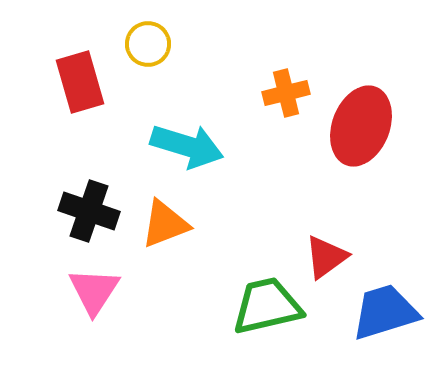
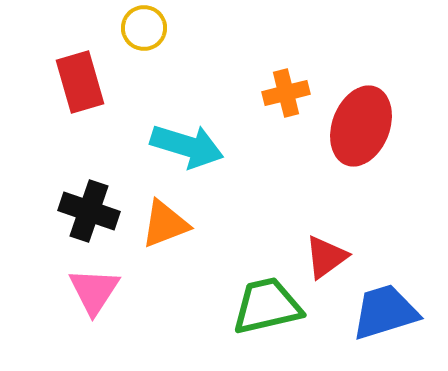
yellow circle: moved 4 px left, 16 px up
